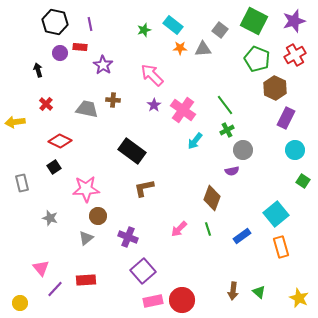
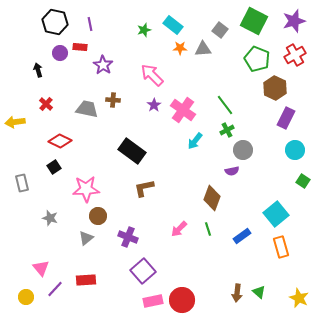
brown arrow at (233, 291): moved 4 px right, 2 px down
yellow circle at (20, 303): moved 6 px right, 6 px up
